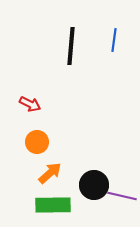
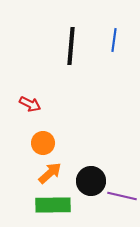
orange circle: moved 6 px right, 1 px down
black circle: moved 3 px left, 4 px up
